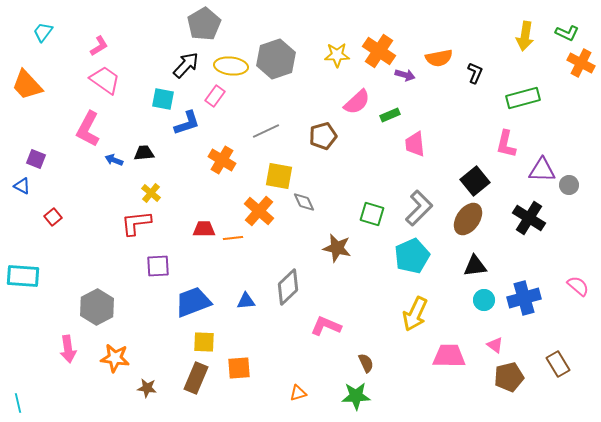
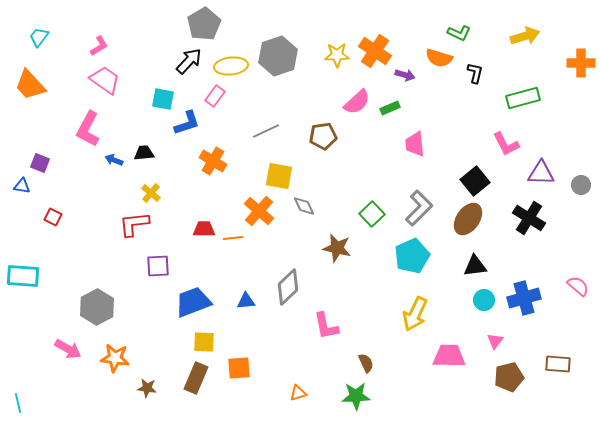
cyan trapezoid at (43, 32): moved 4 px left, 5 px down
green L-shape at (567, 33): moved 108 px left
yellow arrow at (525, 36): rotated 116 degrees counterclockwise
orange cross at (379, 51): moved 4 px left
orange semicircle at (439, 58): rotated 28 degrees clockwise
gray hexagon at (276, 59): moved 2 px right, 3 px up
orange cross at (581, 63): rotated 28 degrees counterclockwise
black arrow at (186, 65): moved 3 px right, 4 px up
yellow ellipse at (231, 66): rotated 12 degrees counterclockwise
black L-shape at (475, 73): rotated 10 degrees counterclockwise
orange trapezoid at (27, 85): moved 3 px right
green rectangle at (390, 115): moved 7 px up
brown pentagon at (323, 136): rotated 8 degrees clockwise
pink L-shape at (506, 144): rotated 40 degrees counterclockwise
purple square at (36, 159): moved 4 px right, 4 px down
orange cross at (222, 160): moved 9 px left, 1 px down
purple triangle at (542, 170): moved 1 px left, 3 px down
gray circle at (569, 185): moved 12 px right
blue triangle at (22, 186): rotated 18 degrees counterclockwise
gray diamond at (304, 202): moved 4 px down
green square at (372, 214): rotated 30 degrees clockwise
red square at (53, 217): rotated 24 degrees counterclockwise
red L-shape at (136, 223): moved 2 px left, 1 px down
pink L-shape at (326, 326): rotated 124 degrees counterclockwise
pink triangle at (495, 345): moved 4 px up; rotated 30 degrees clockwise
pink arrow at (68, 349): rotated 52 degrees counterclockwise
brown rectangle at (558, 364): rotated 55 degrees counterclockwise
